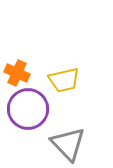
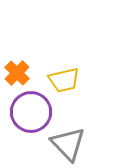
orange cross: rotated 20 degrees clockwise
purple circle: moved 3 px right, 3 px down
